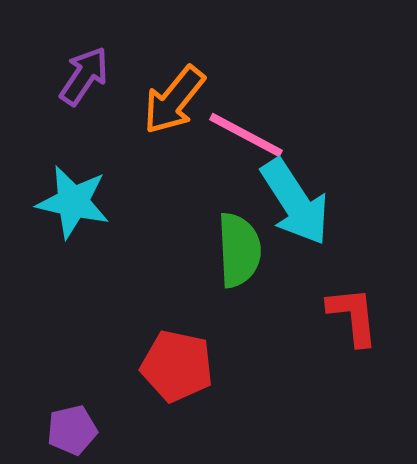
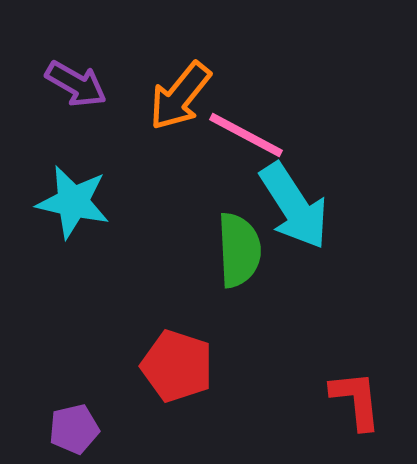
purple arrow: moved 8 px left, 8 px down; rotated 86 degrees clockwise
orange arrow: moved 6 px right, 4 px up
cyan arrow: moved 1 px left, 4 px down
red L-shape: moved 3 px right, 84 px down
red pentagon: rotated 6 degrees clockwise
purple pentagon: moved 2 px right, 1 px up
